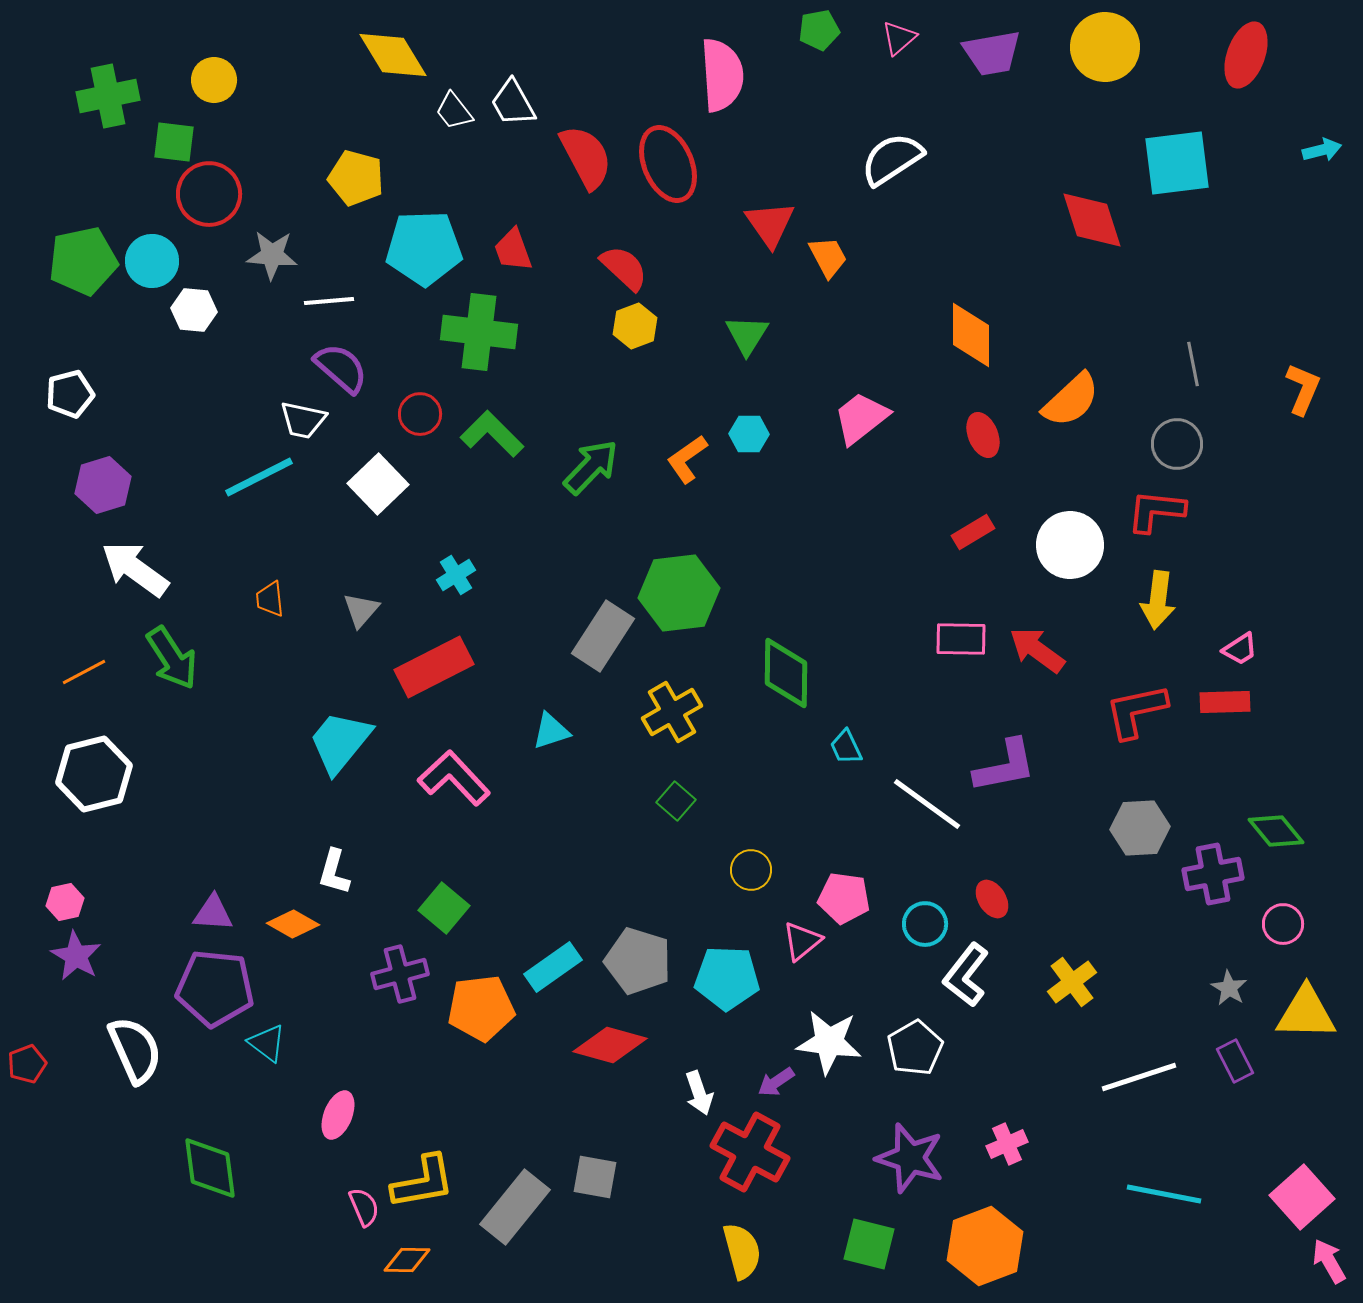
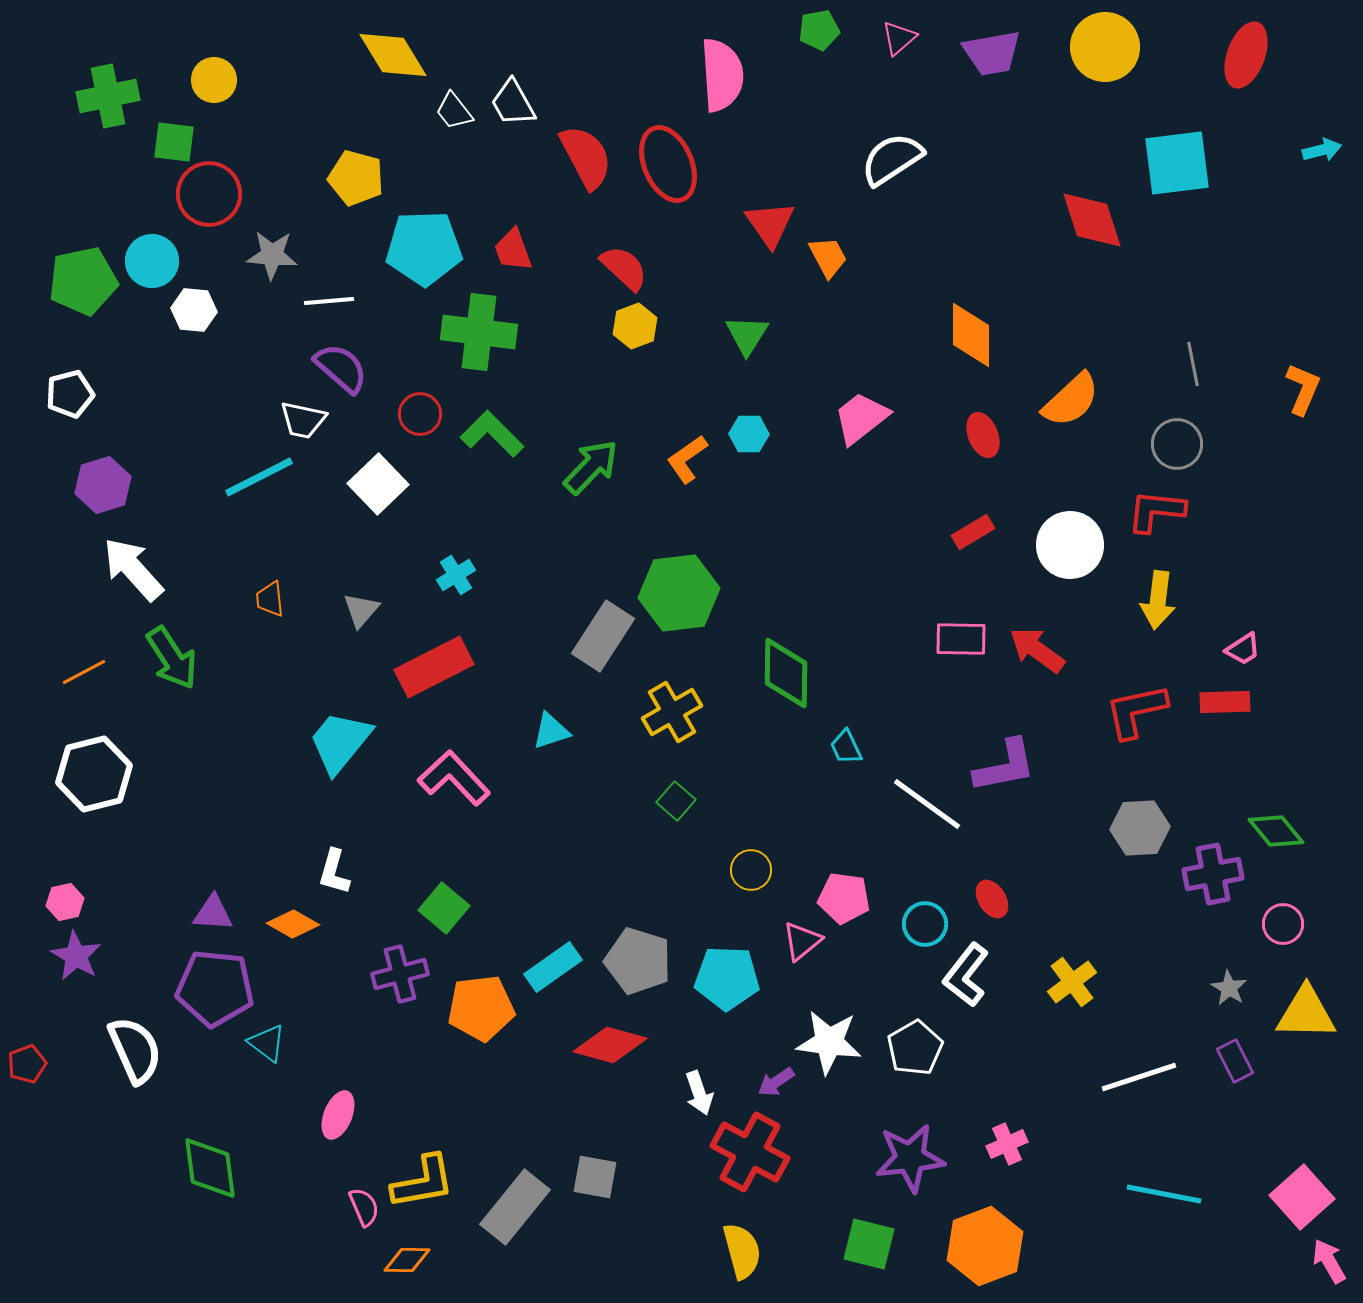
green pentagon at (83, 261): moved 20 px down
white arrow at (135, 569): moved 2 px left; rotated 12 degrees clockwise
pink trapezoid at (1240, 649): moved 3 px right
purple star at (910, 1158): rotated 24 degrees counterclockwise
